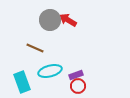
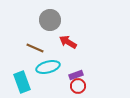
red arrow: moved 22 px down
cyan ellipse: moved 2 px left, 4 px up
